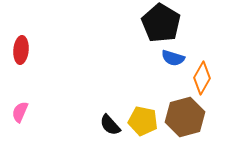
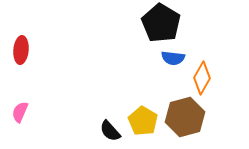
blue semicircle: rotated 10 degrees counterclockwise
yellow pentagon: rotated 20 degrees clockwise
black semicircle: moved 6 px down
